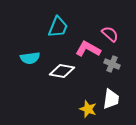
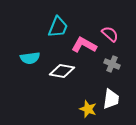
pink L-shape: moved 4 px left, 4 px up
